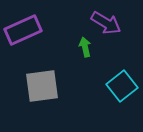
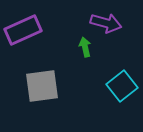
purple arrow: rotated 16 degrees counterclockwise
